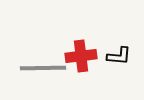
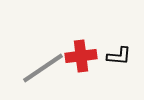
gray line: rotated 33 degrees counterclockwise
